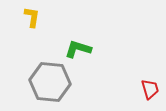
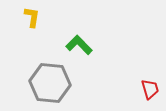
green L-shape: moved 1 px right, 4 px up; rotated 28 degrees clockwise
gray hexagon: moved 1 px down
